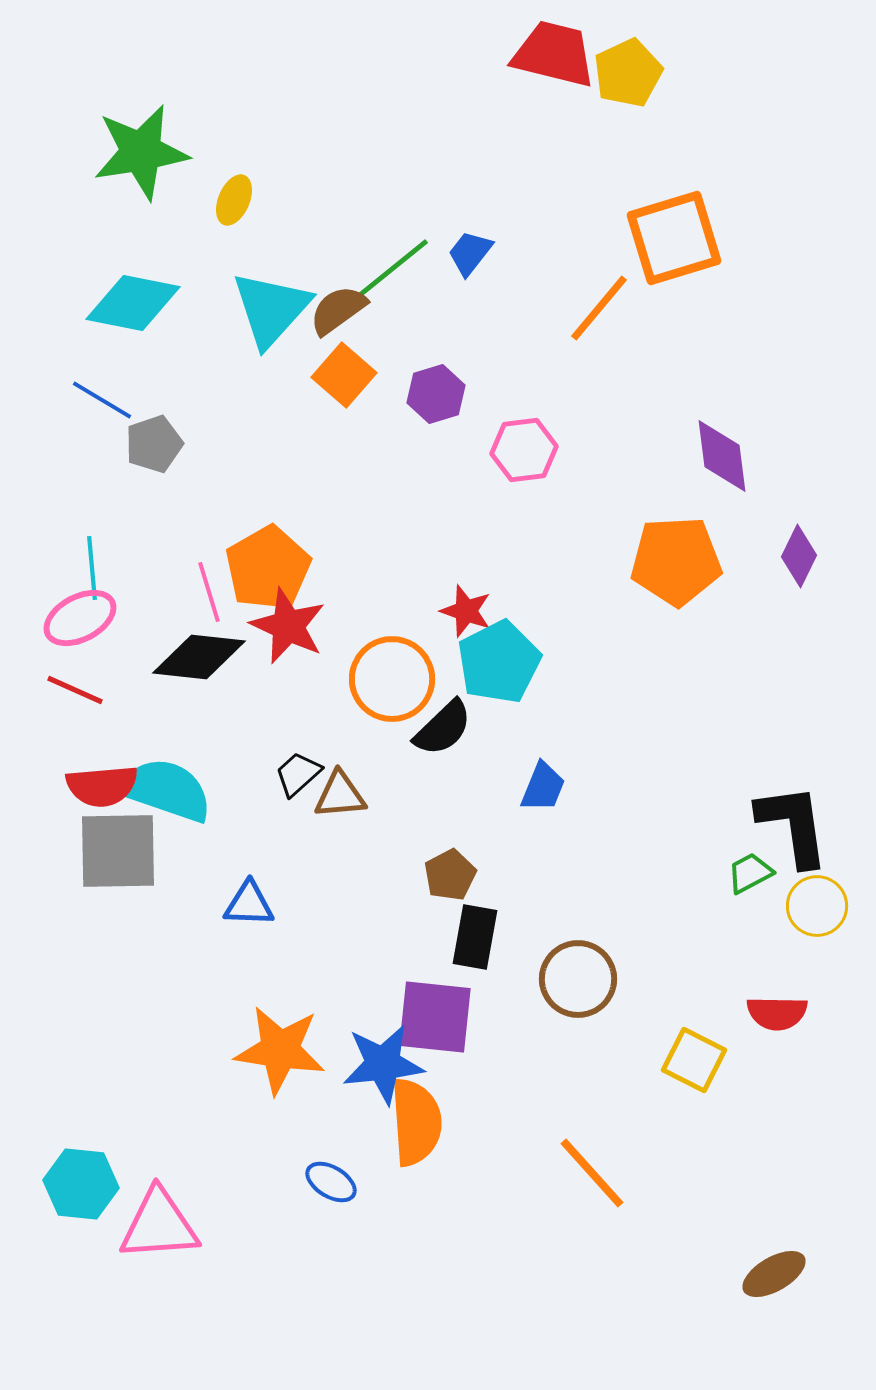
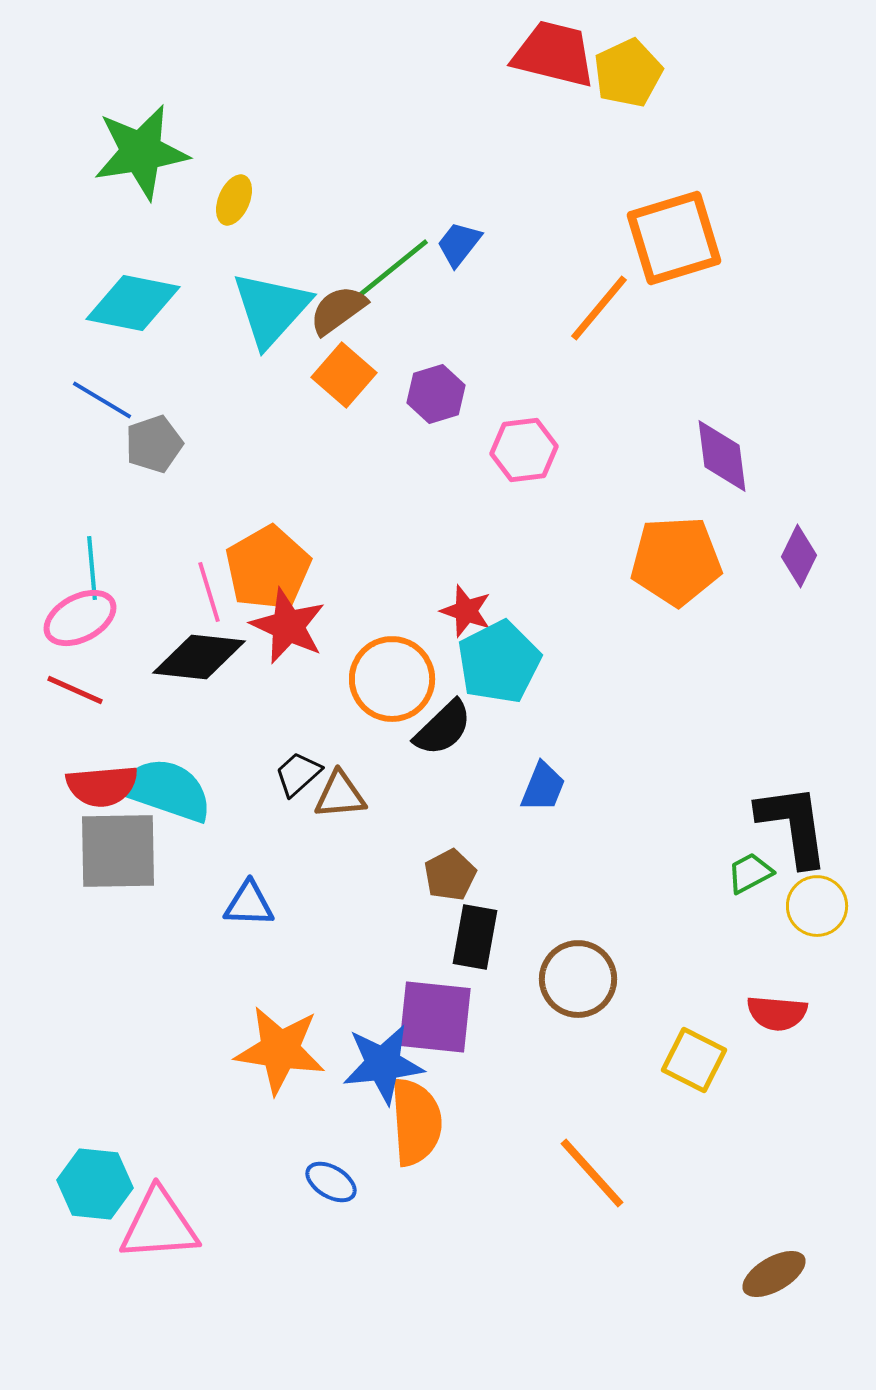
blue trapezoid at (470, 253): moved 11 px left, 9 px up
red semicircle at (777, 1013): rotated 4 degrees clockwise
cyan hexagon at (81, 1184): moved 14 px right
